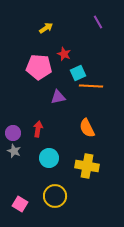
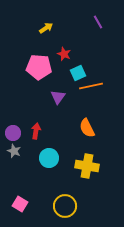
orange line: rotated 15 degrees counterclockwise
purple triangle: rotated 42 degrees counterclockwise
red arrow: moved 2 px left, 2 px down
yellow circle: moved 10 px right, 10 px down
